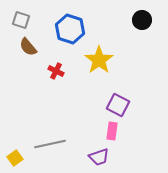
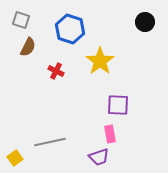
black circle: moved 3 px right, 2 px down
brown semicircle: rotated 114 degrees counterclockwise
yellow star: moved 1 px right, 1 px down
purple square: rotated 25 degrees counterclockwise
pink rectangle: moved 2 px left, 3 px down; rotated 18 degrees counterclockwise
gray line: moved 2 px up
